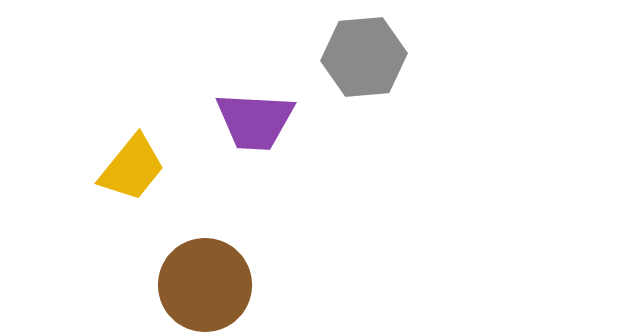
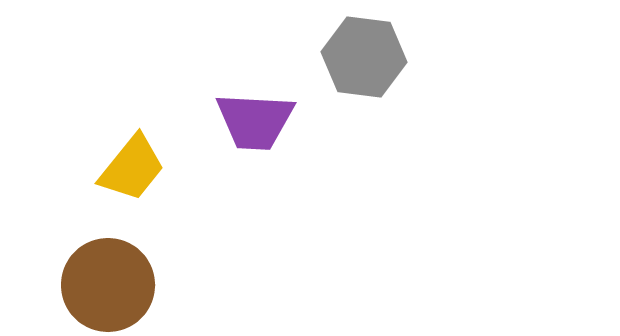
gray hexagon: rotated 12 degrees clockwise
brown circle: moved 97 px left
